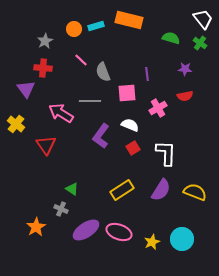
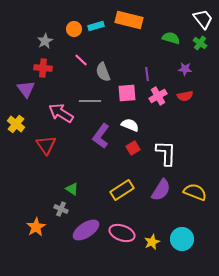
pink cross: moved 12 px up
pink ellipse: moved 3 px right, 1 px down
